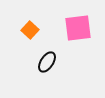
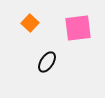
orange square: moved 7 px up
